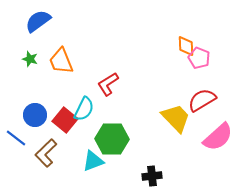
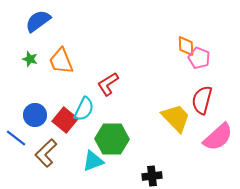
red semicircle: rotated 44 degrees counterclockwise
